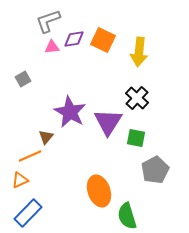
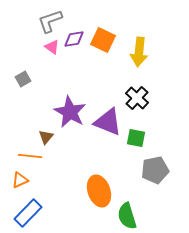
gray L-shape: moved 2 px right
pink triangle: rotated 42 degrees clockwise
purple triangle: rotated 40 degrees counterclockwise
orange line: rotated 30 degrees clockwise
gray pentagon: rotated 16 degrees clockwise
